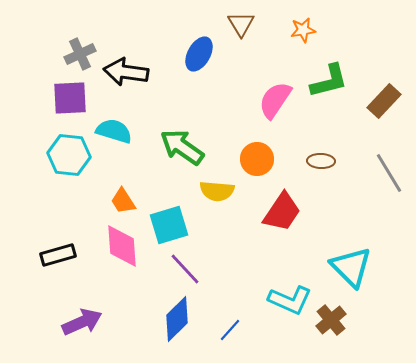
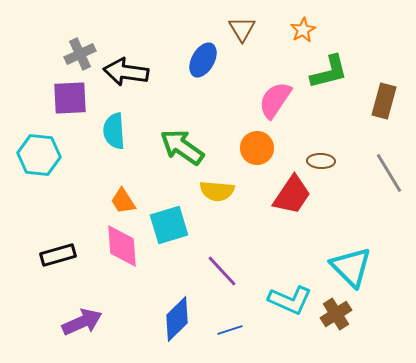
brown triangle: moved 1 px right, 5 px down
orange star: rotated 20 degrees counterclockwise
blue ellipse: moved 4 px right, 6 px down
green L-shape: moved 9 px up
brown rectangle: rotated 28 degrees counterclockwise
cyan semicircle: rotated 111 degrees counterclockwise
cyan hexagon: moved 30 px left
orange circle: moved 11 px up
red trapezoid: moved 10 px right, 17 px up
purple line: moved 37 px right, 2 px down
brown cross: moved 5 px right, 6 px up; rotated 8 degrees clockwise
blue line: rotated 30 degrees clockwise
